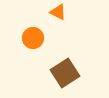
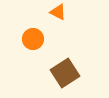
orange circle: moved 1 px down
